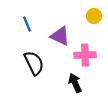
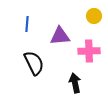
blue line: rotated 28 degrees clockwise
purple triangle: rotated 30 degrees counterclockwise
pink cross: moved 4 px right, 4 px up
black arrow: rotated 12 degrees clockwise
